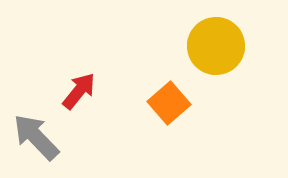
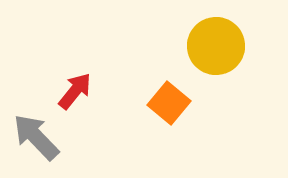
red arrow: moved 4 px left
orange square: rotated 9 degrees counterclockwise
